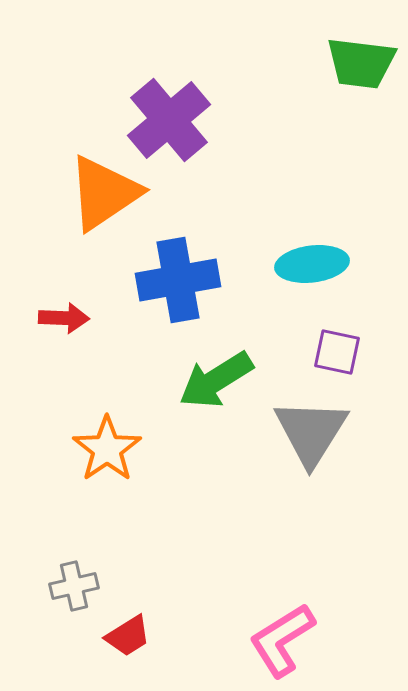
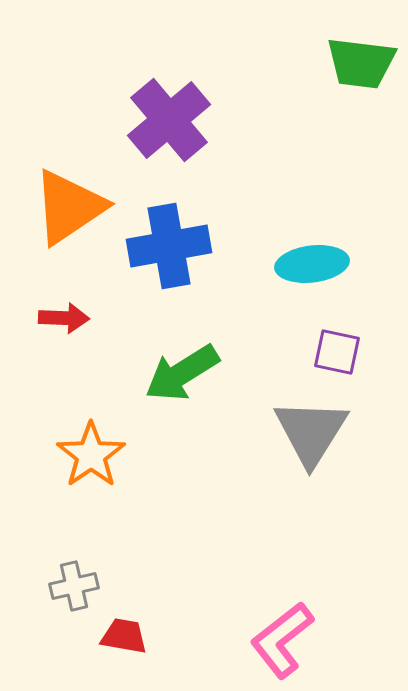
orange triangle: moved 35 px left, 14 px down
blue cross: moved 9 px left, 34 px up
green arrow: moved 34 px left, 7 px up
orange star: moved 16 px left, 6 px down
red trapezoid: moved 4 px left; rotated 138 degrees counterclockwise
pink L-shape: rotated 6 degrees counterclockwise
